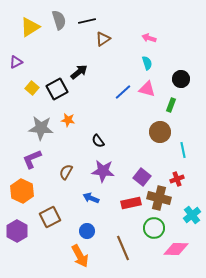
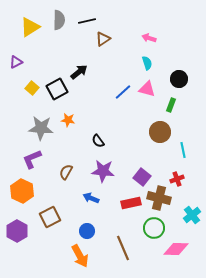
gray semicircle: rotated 18 degrees clockwise
black circle: moved 2 px left
